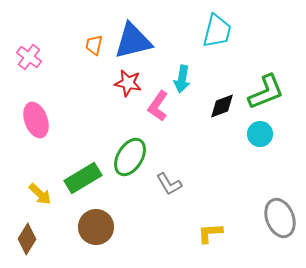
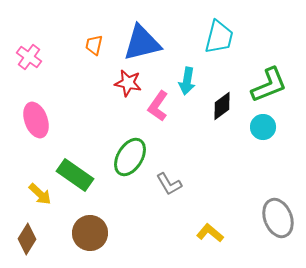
cyan trapezoid: moved 2 px right, 6 px down
blue triangle: moved 9 px right, 2 px down
cyan arrow: moved 5 px right, 2 px down
green L-shape: moved 3 px right, 7 px up
black diamond: rotated 16 degrees counterclockwise
cyan circle: moved 3 px right, 7 px up
green rectangle: moved 8 px left, 3 px up; rotated 66 degrees clockwise
gray ellipse: moved 2 px left
brown circle: moved 6 px left, 6 px down
yellow L-shape: rotated 44 degrees clockwise
